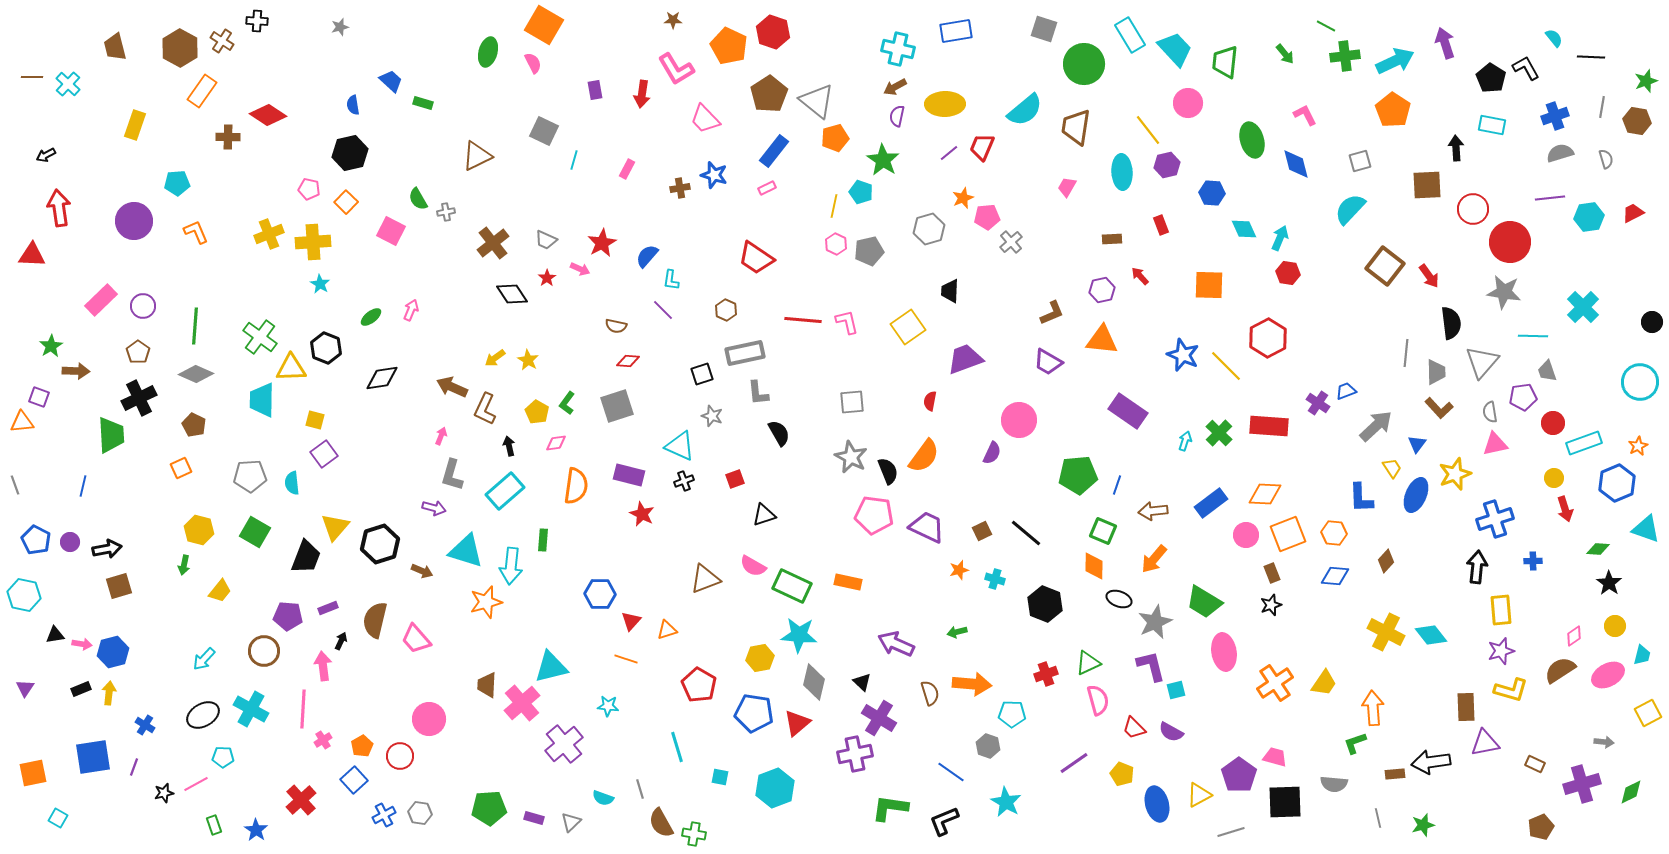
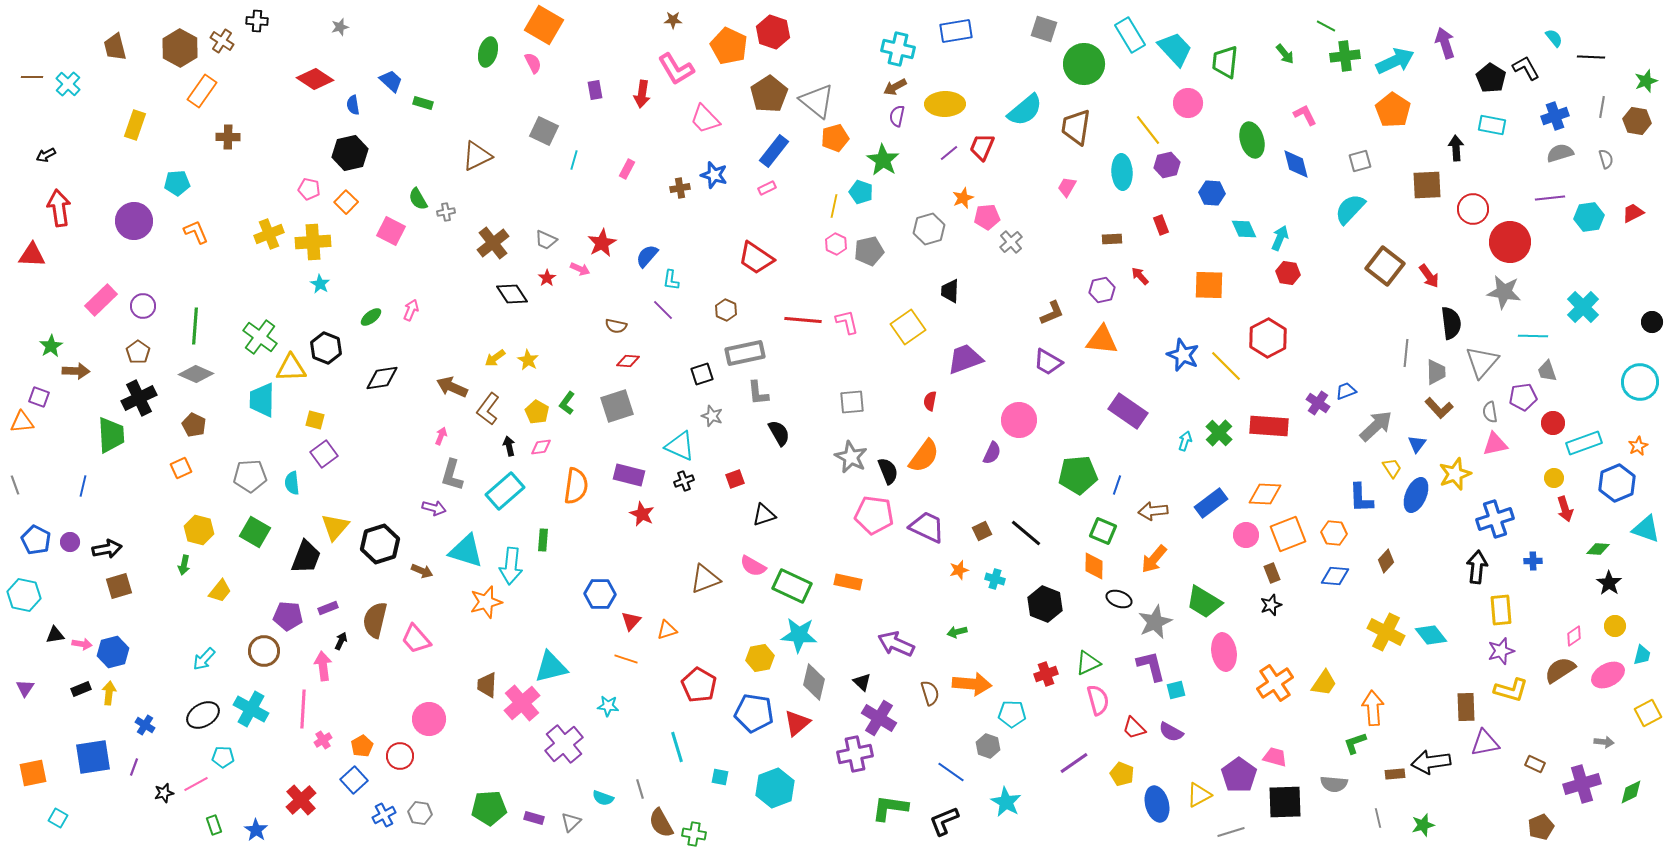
red diamond at (268, 115): moved 47 px right, 36 px up
brown L-shape at (485, 409): moved 3 px right; rotated 12 degrees clockwise
pink diamond at (556, 443): moved 15 px left, 4 px down
